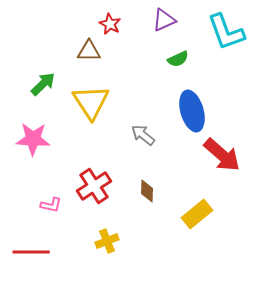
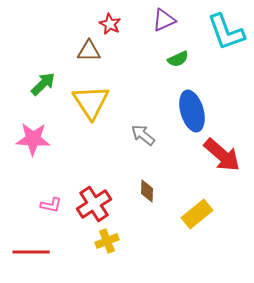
red cross: moved 18 px down
